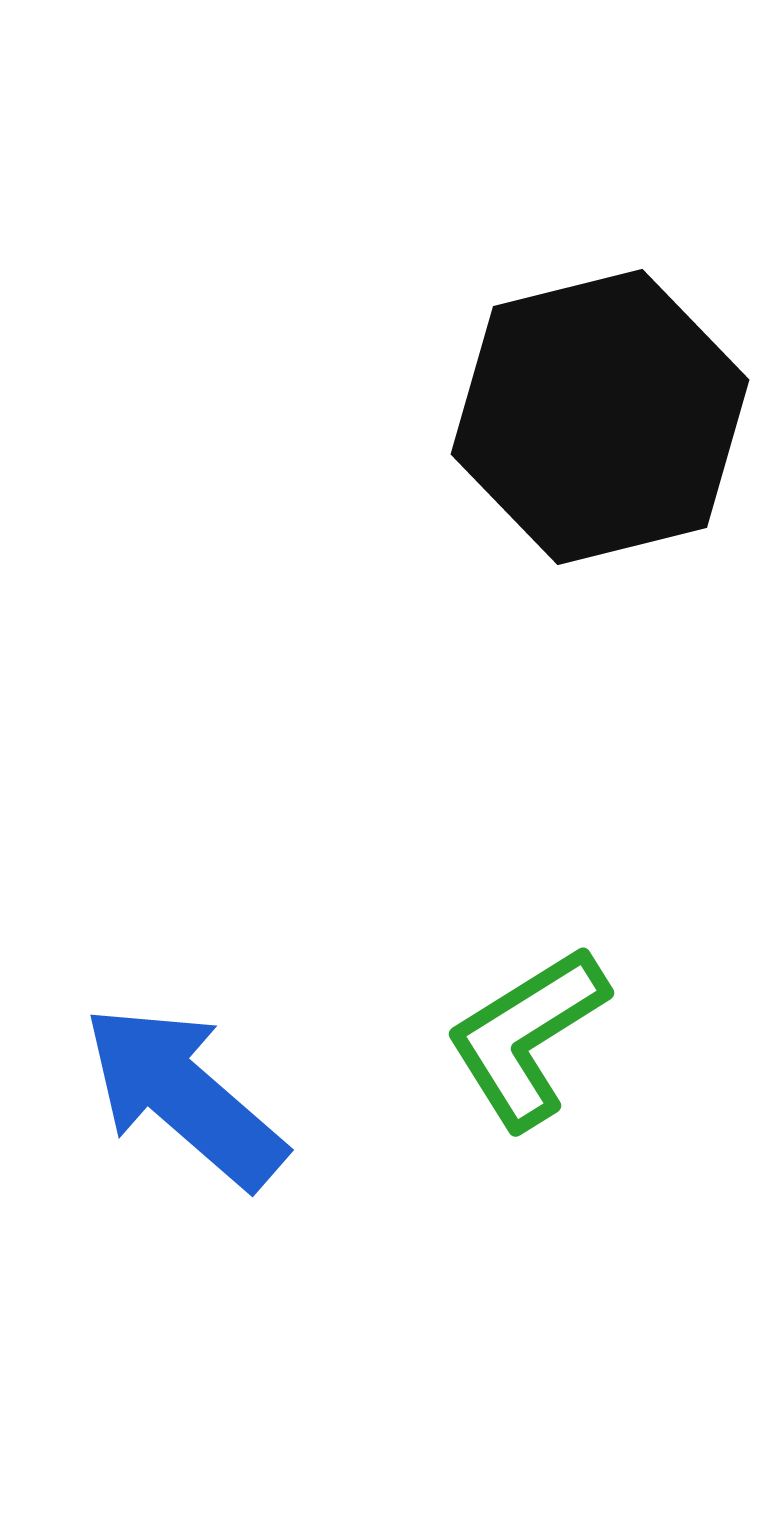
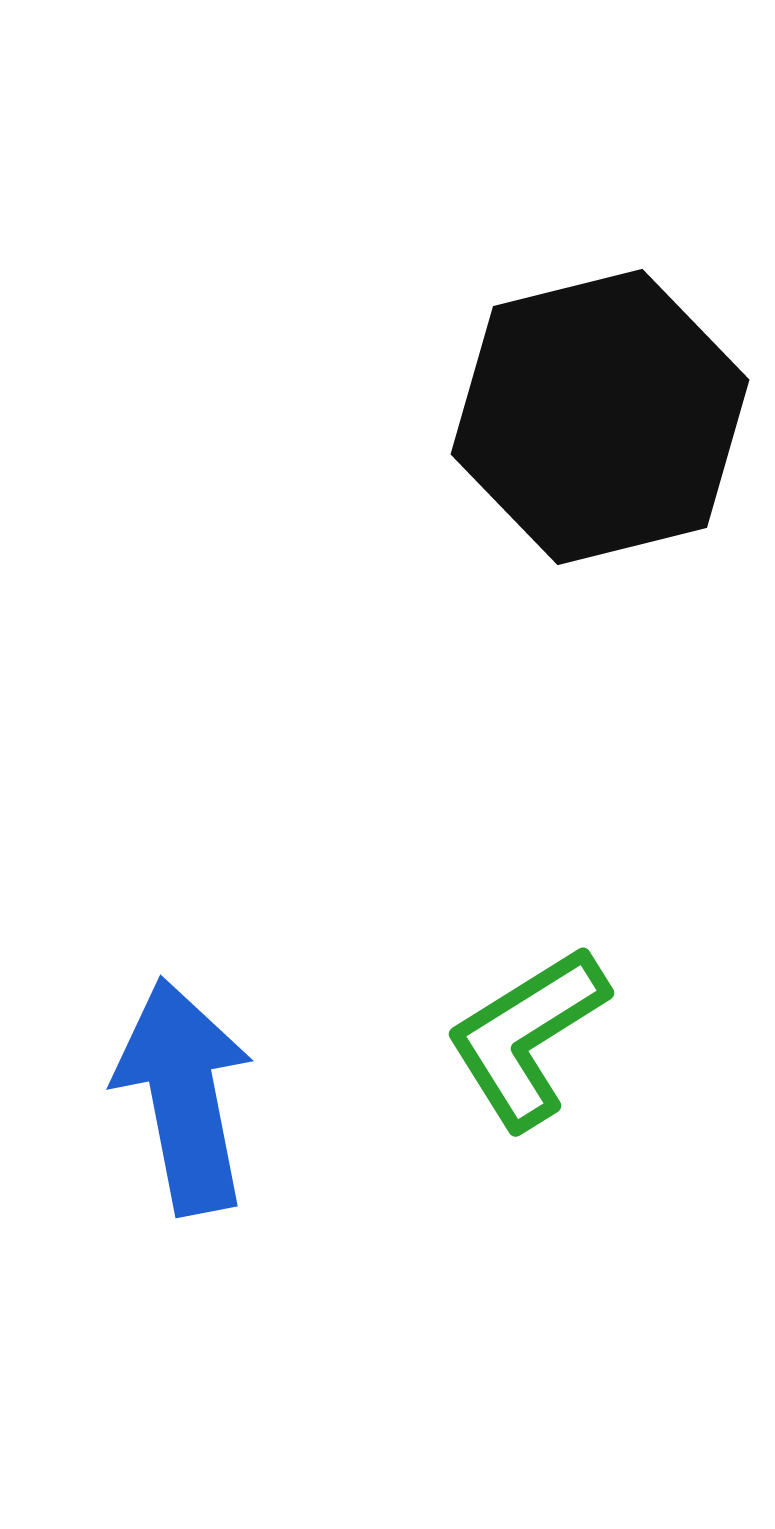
blue arrow: rotated 38 degrees clockwise
